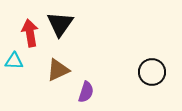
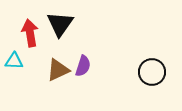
purple semicircle: moved 3 px left, 26 px up
